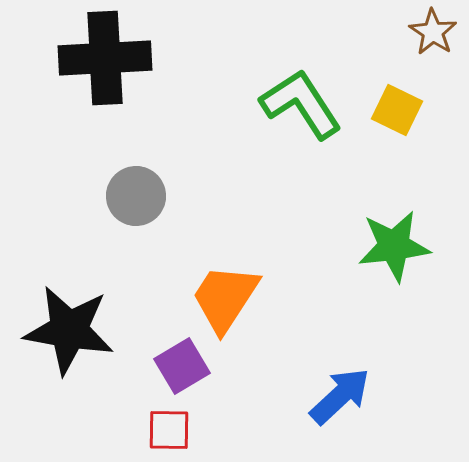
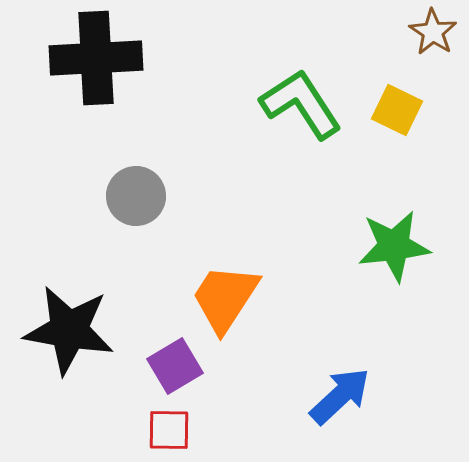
black cross: moved 9 px left
purple square: moved 7 px left
